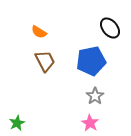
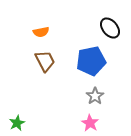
orange semicircle: moved 2 px right; rotated 42 degrees counterclockwise
